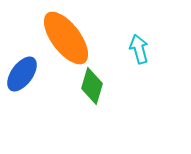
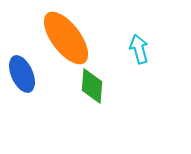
blue ellipse: rotated 60 degrees counterclockwise
green diamond: rotated 12 degrees counterclockwise
